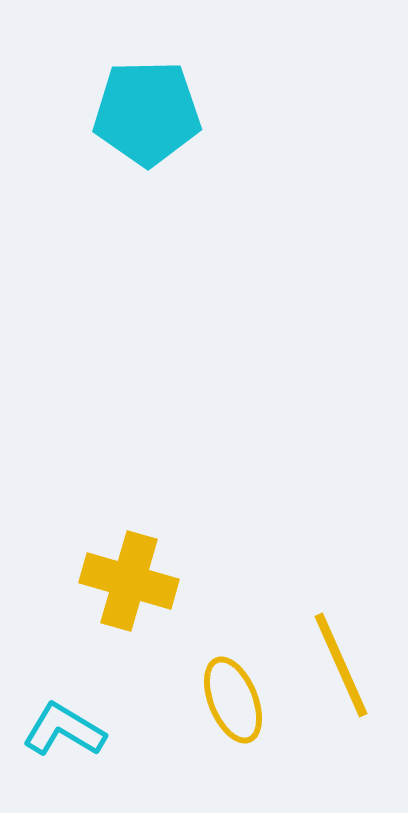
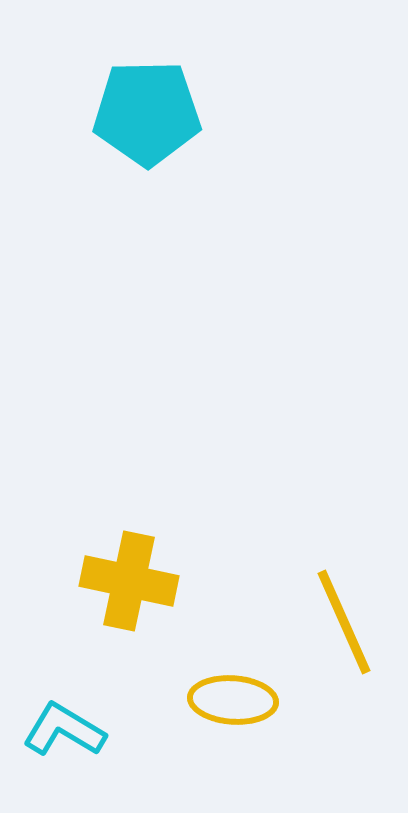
yellow cross: rotated 4 degrees counterclockwise
yellow line: moved 3 px right, 43 px up
yellow ellipse: rotated 64 degrees counterclockwise
